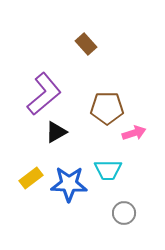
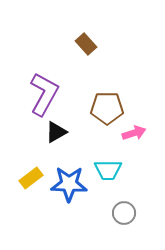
purple L-shape: rotated 21 degrees counterclockwise
